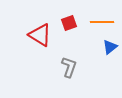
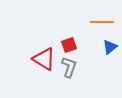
red square: moved 22 px down
red triangle: moved 4 px right, 24 px down
